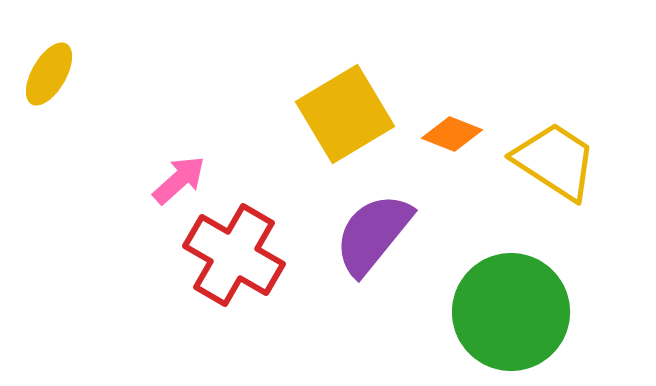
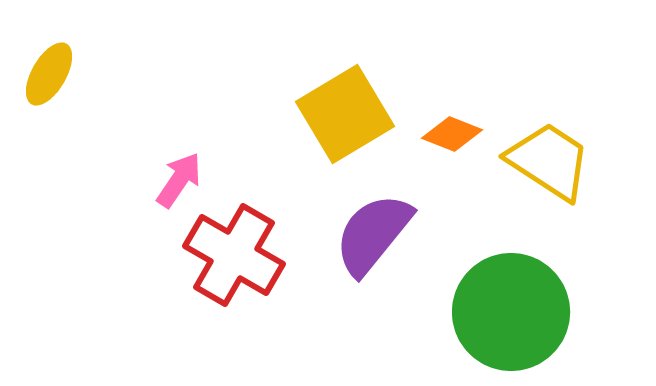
yellow trapezoid: moved 6 px left
pink arrow: rotated 14 degrees counterclockwise
